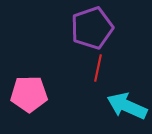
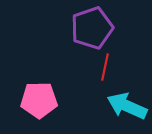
red line: moved 7 px right, 1 px up
pink pentagon: moved 10 px right, 6 px down
